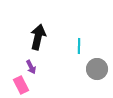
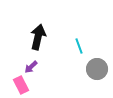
cyan line: rotated 21 degrees counterclockwise
purple arrow: rotated 72 degrees clockwise
